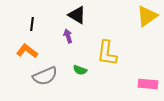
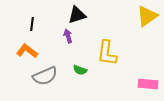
black triangle: rotated 48 degrees counterclockwise
